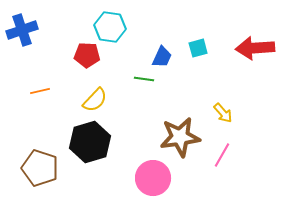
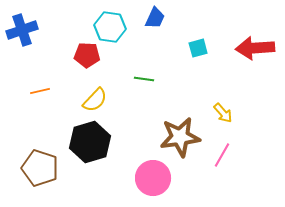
blue trapezoid: moved 7 px left, 39 px up
